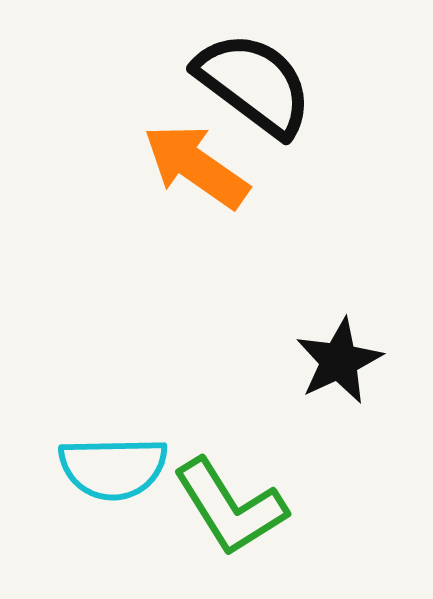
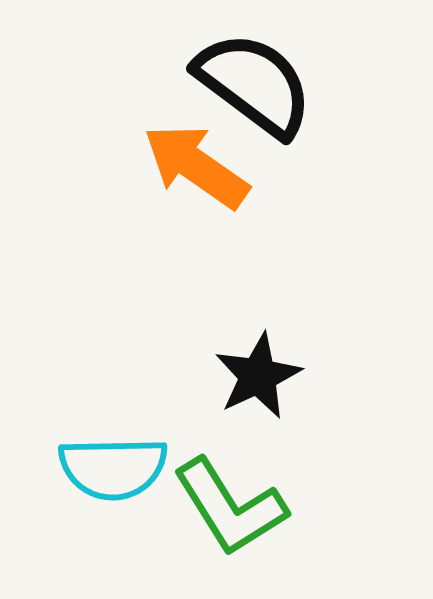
black star: moved 81 px left, 15 px down
